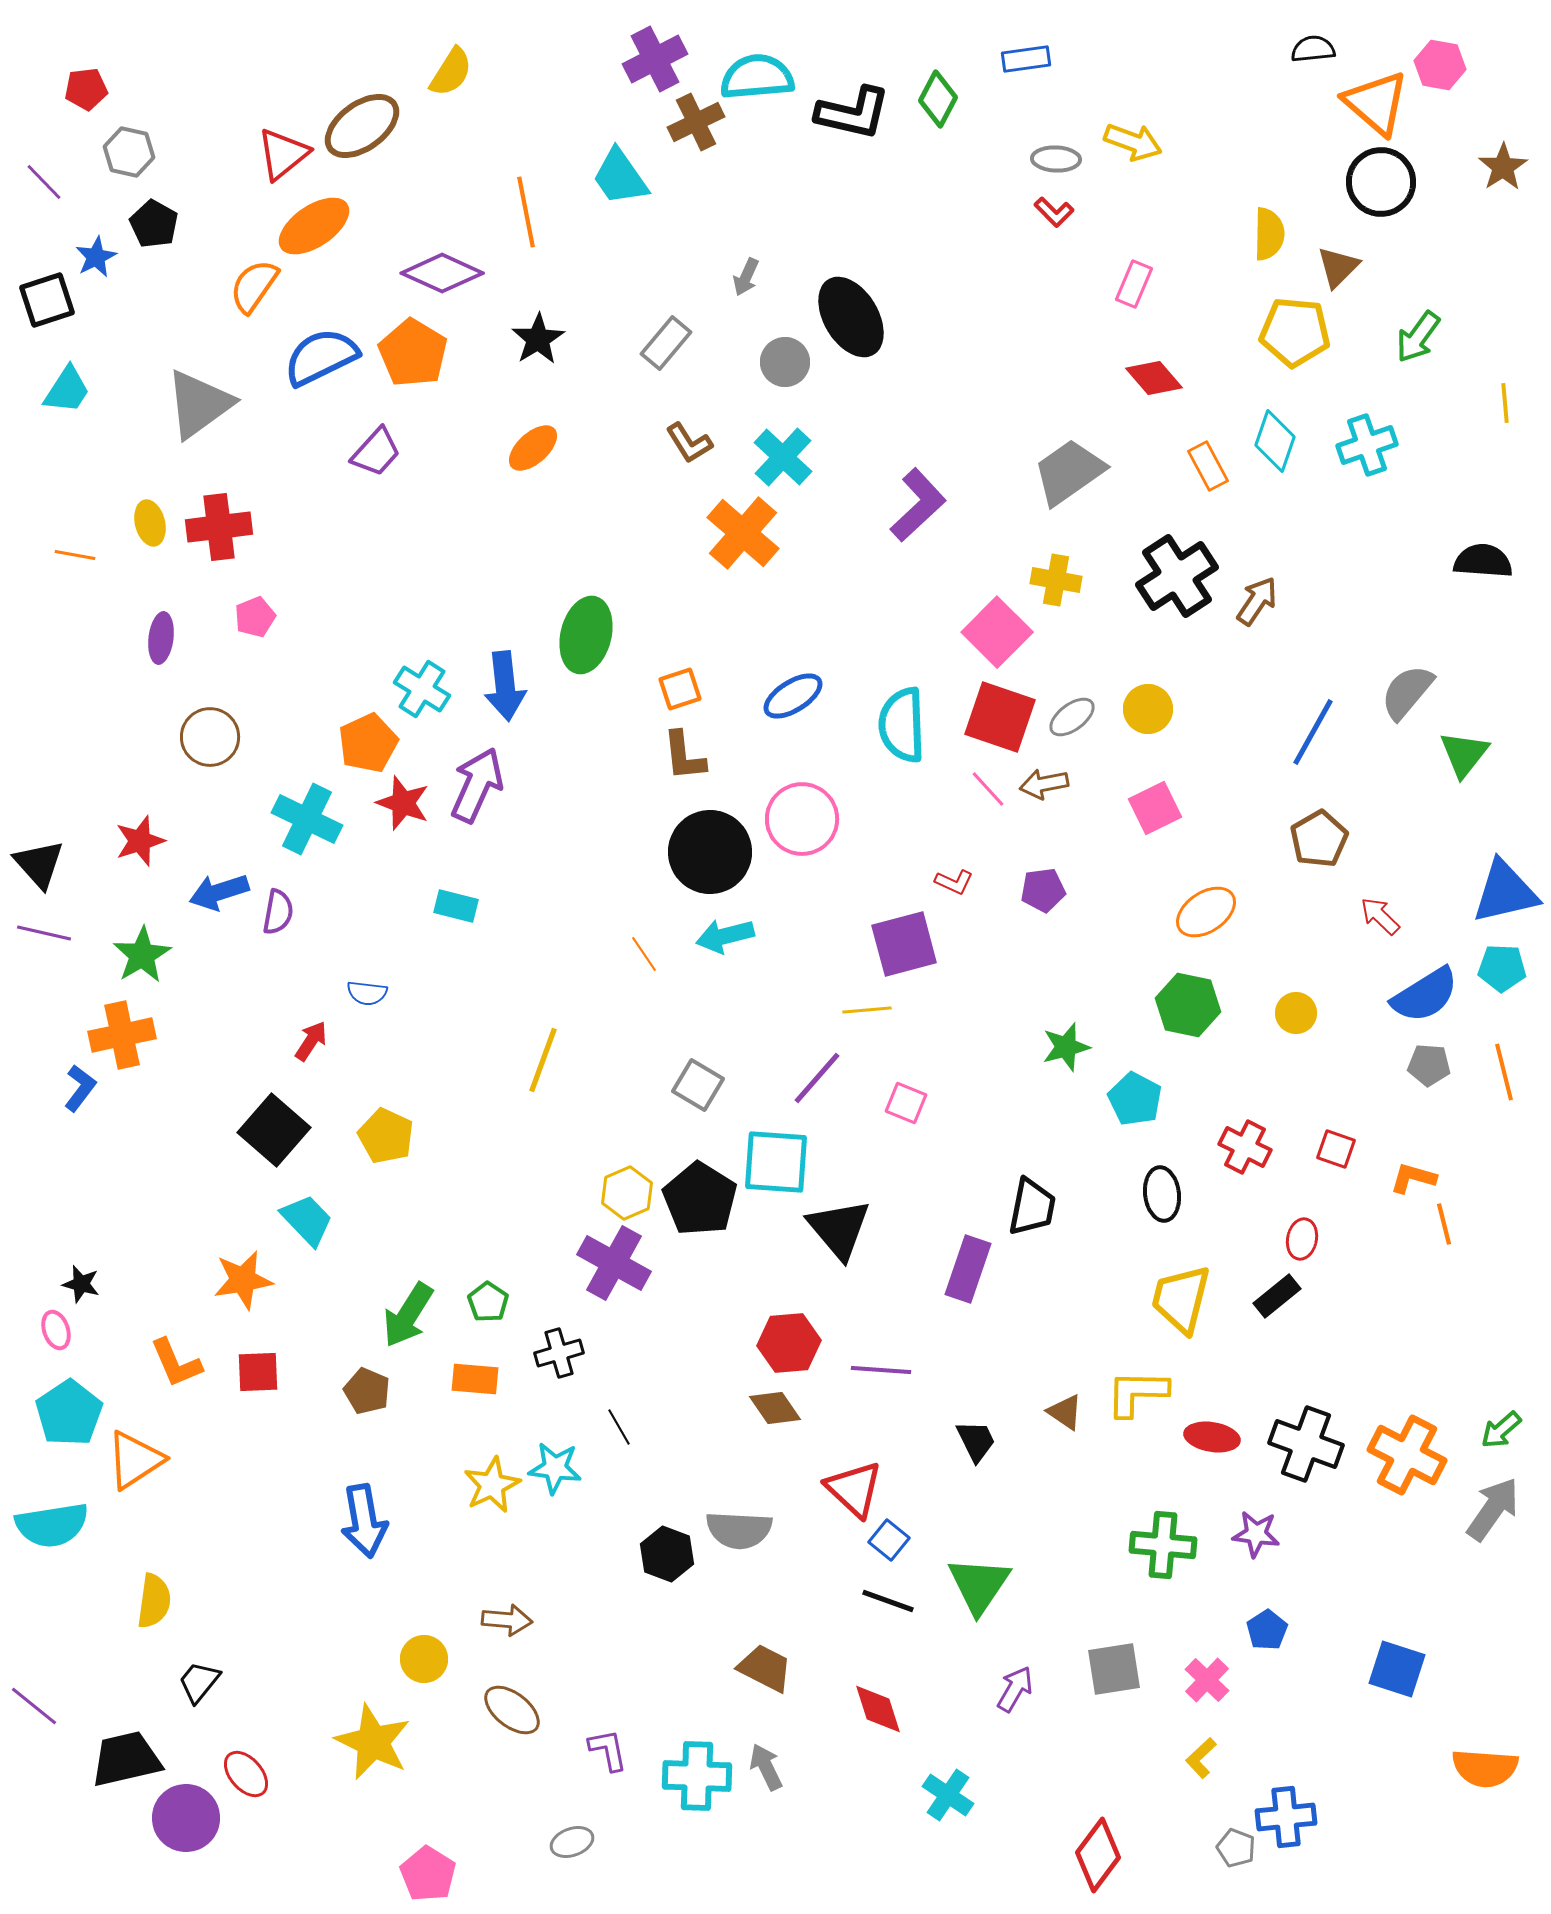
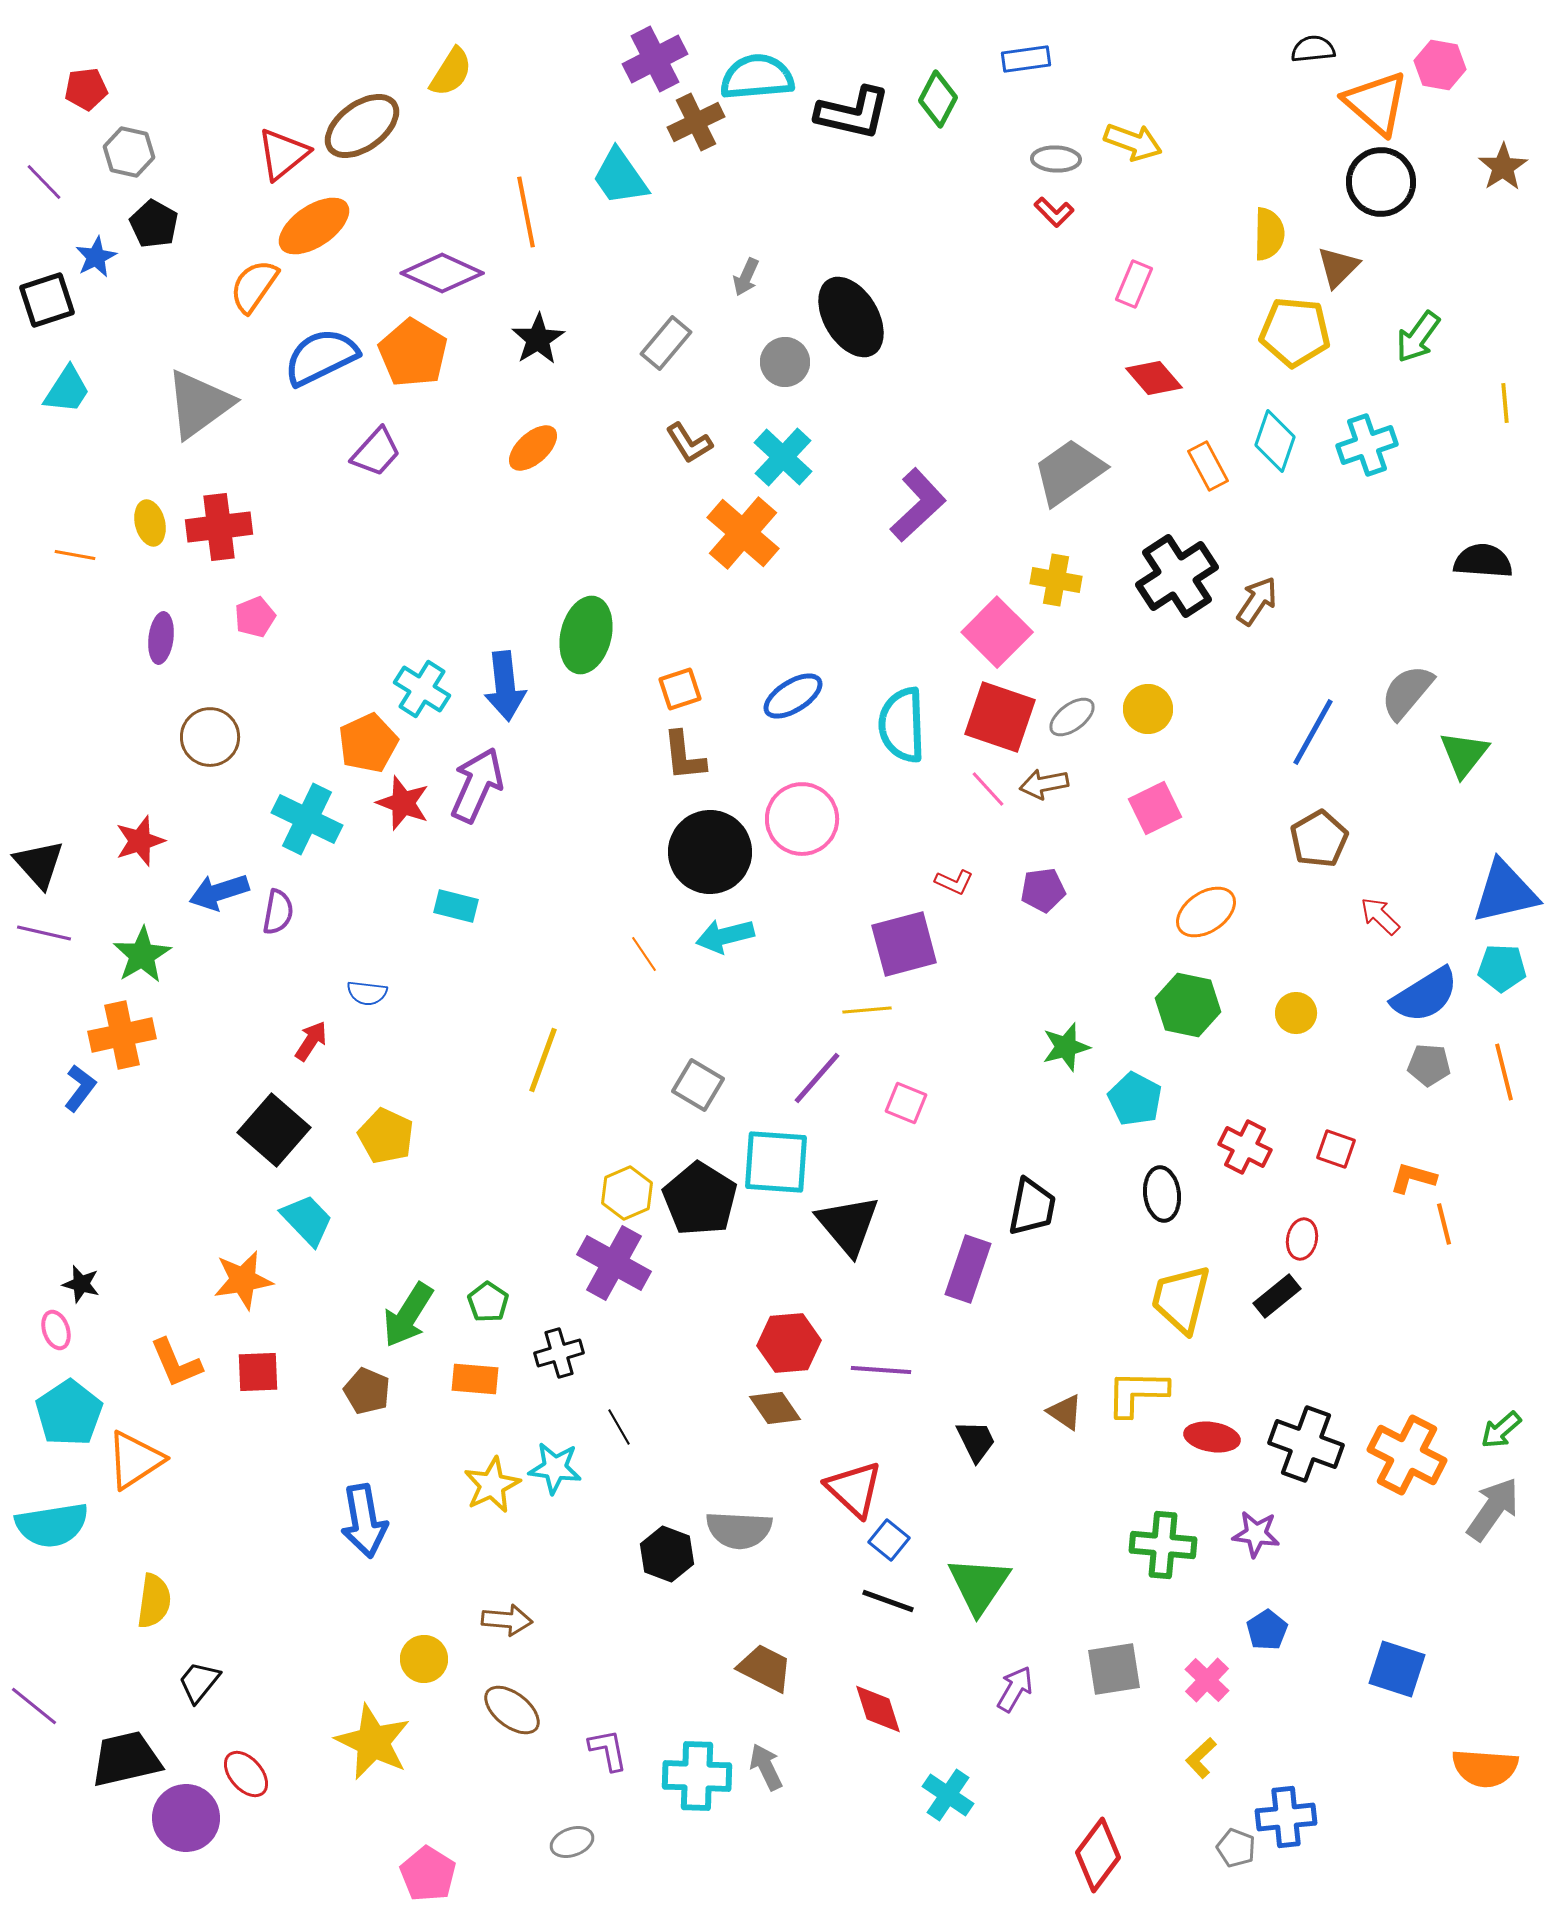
black triangle at (839, 1229): moved 9 px right, 4 px up
